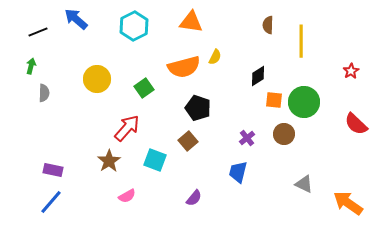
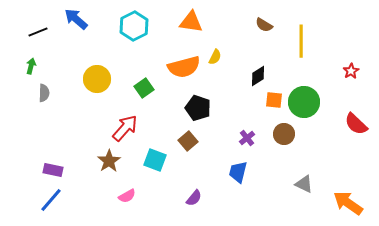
brown semicircle: moved 4 px left; rotated 60 degrees counterclockwise
red arrow: moved 2 px left
blue line: moved 2 px up
